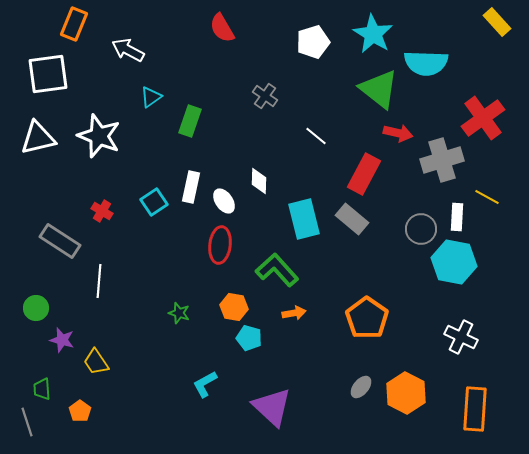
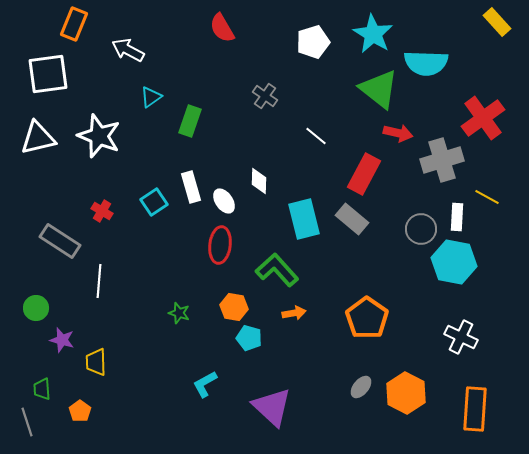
white rectangle at (191, 187): rotated 28 degrees counterclockwise
yellow trapezoid at (96, 362): rotated 32 degrees clockwise
